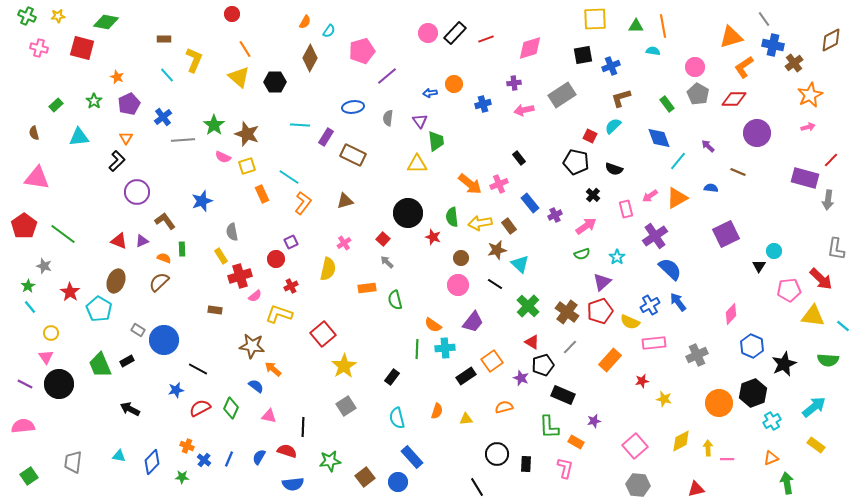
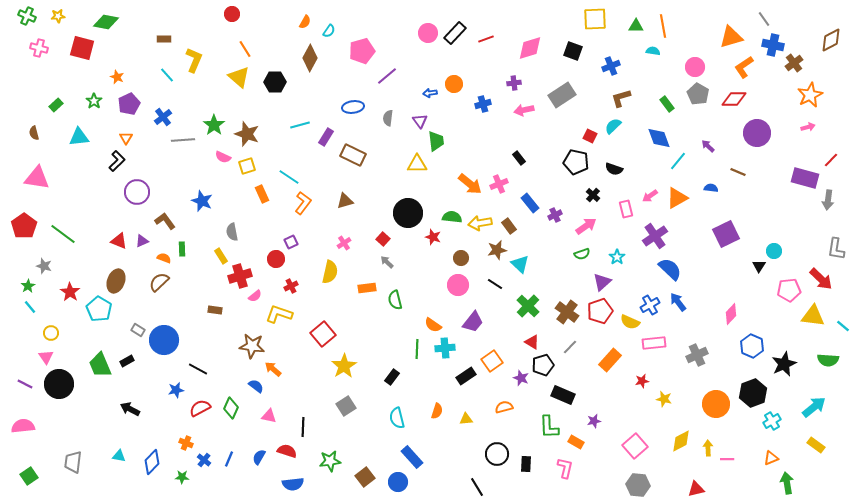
black square at (583, 55): moved 10 px left, 4 px up; rotated 30 degrees clockwise
cyan line at (300, 125): rotated 18 degrees counterclockwise
blue star at (202, 201): rotated 30 degrees counterclockwise
green semicircle at (452, 217): rotated 102 degrees clockwise
yellow semicircle at (328, 269): moved 2 px right, 3 px down
orange circle at (719, 403): moved 3 px left, 1 px down
orange cross at (187, 446): moved 1 px left, 3 px up
